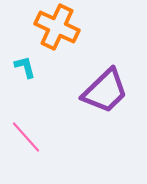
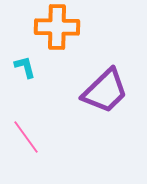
orange cross: rotated 24 degrees counterclockwise
pink line: rotated 6 degrees clockwise
